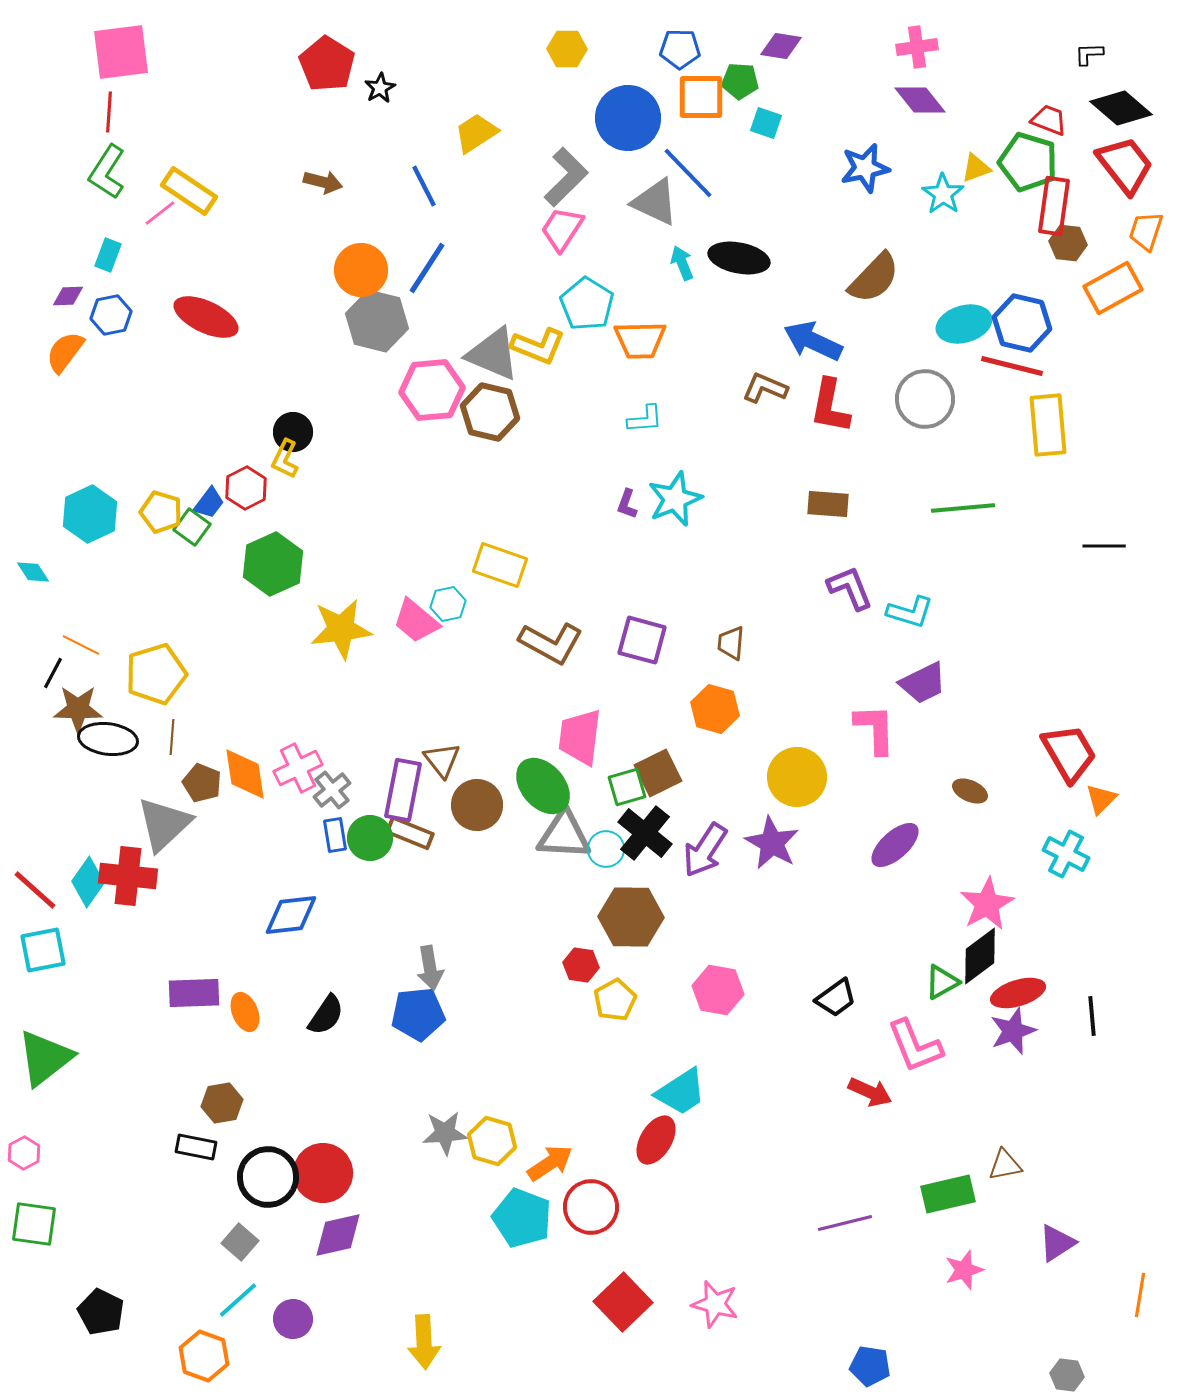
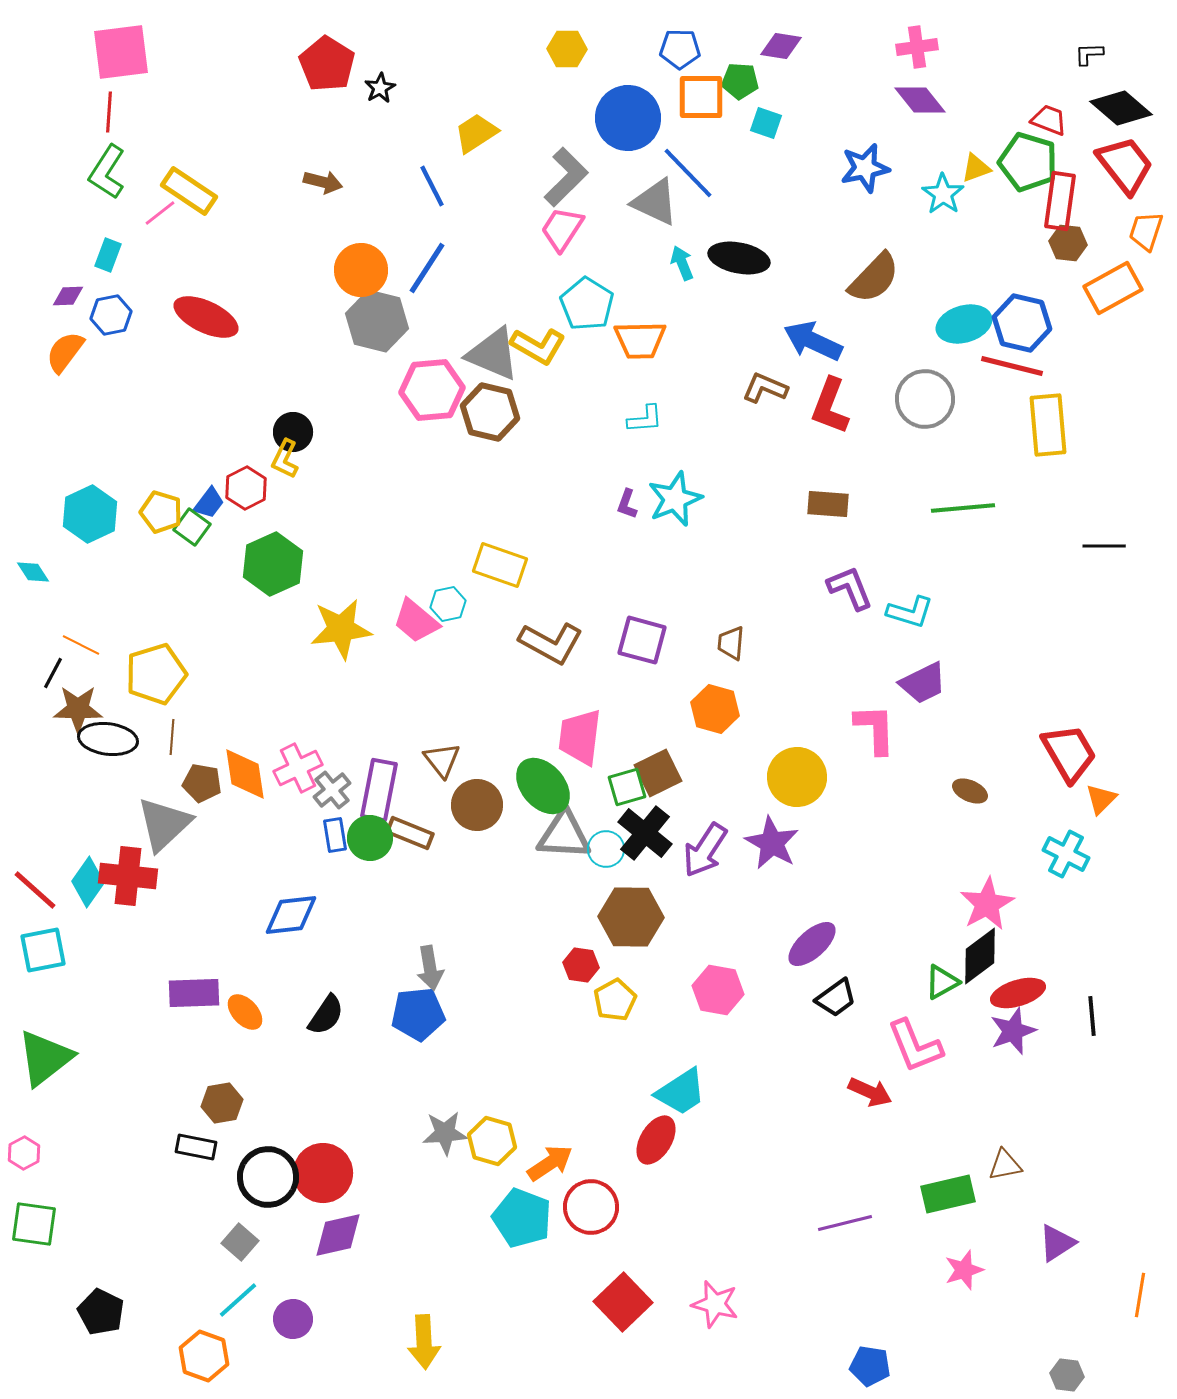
blue line at (424, 186): moved 8 px right
red rectangle at (1054, 206): moved 6 px right, 5 px up
yellow L-shape at (538, 346): rotated 8 degrees clockwise
red L-shape at (830, 406): rotated 10 degrees clockwise
brown pentagon at (202, 783): rotated 12 degrees counterclockwise
purple rectangle at (403, 790): moved 24 px left
purple ellipse at (895, 845): moved 83 px left, 99 px down
orange ellipse at (245, 1012): rotated 21 degrees counterclockwise
